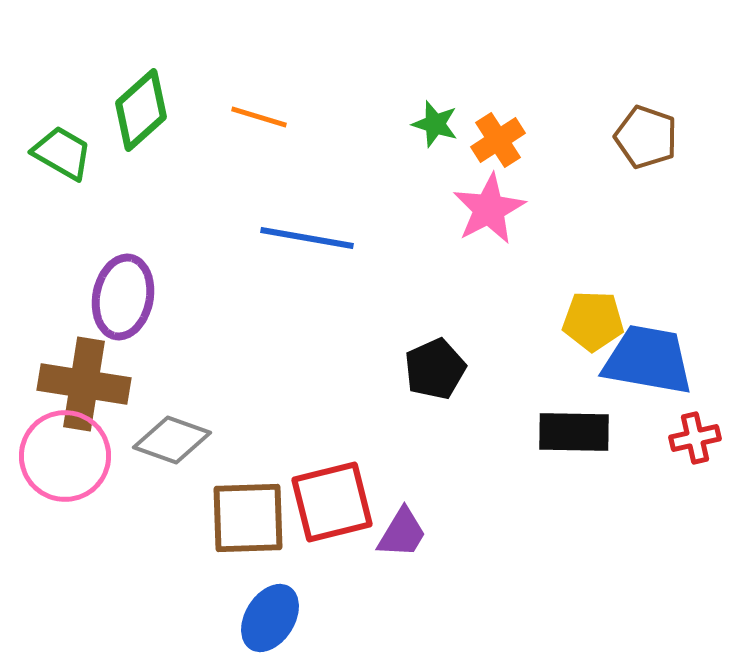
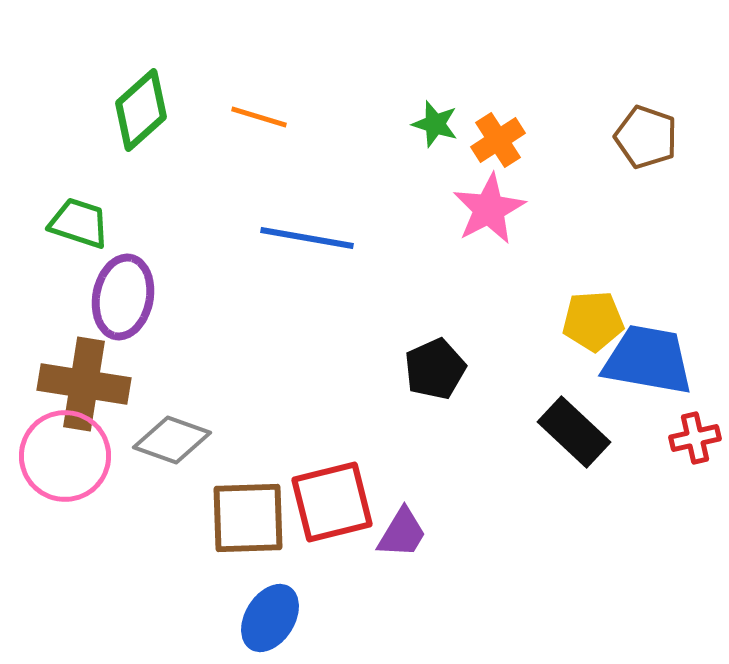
green trapezoid: moved 17 px right, 70 px down; rotated 12 degrees counterclockwise
yellow pentagon: rotated 6 degrees counterclockwise
black rectangle: rotated 42 degrees clockwise
